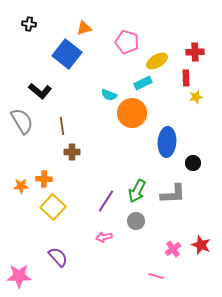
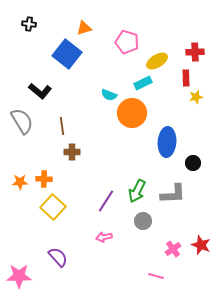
orange star: moved 1 px left, 4 px up
gray circle: moved 7 px right
